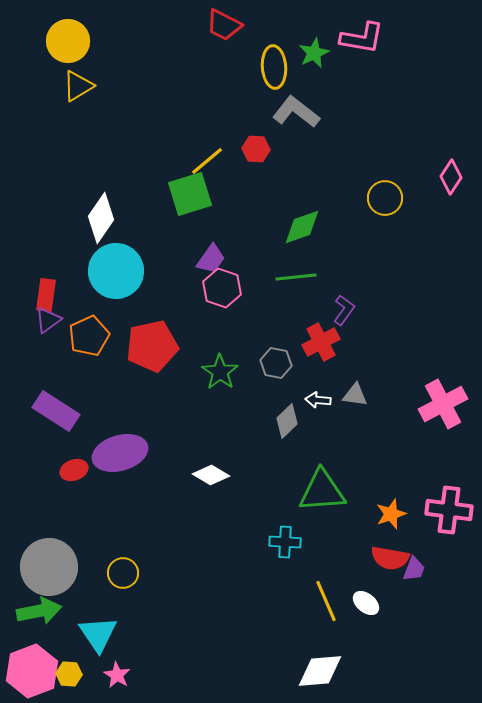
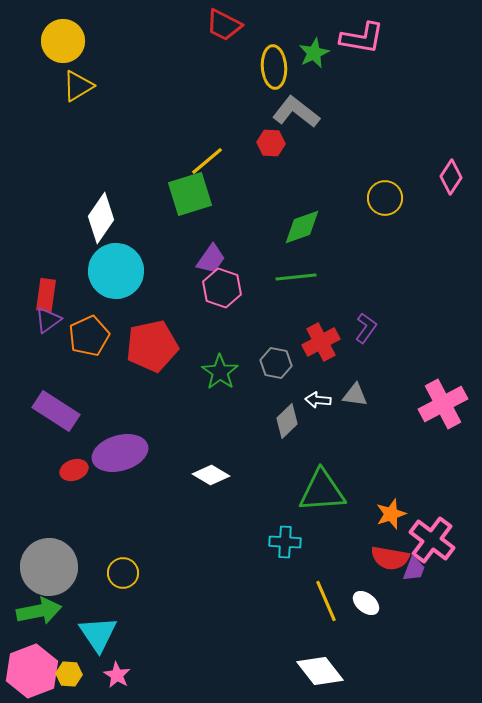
yellow circle at (68, 41): moved 5 px left
red hexagon at (256, 149): moved 15 px right, 6 px up
purple L-shape at (344, 310): moved 22 px right, 18 px down
pink cross at (449, 510): moved 17 px left, 30 px down; rotated 30 degrees clockwise
white diamond at (320, 671): rotated 57 degrees clockwise
